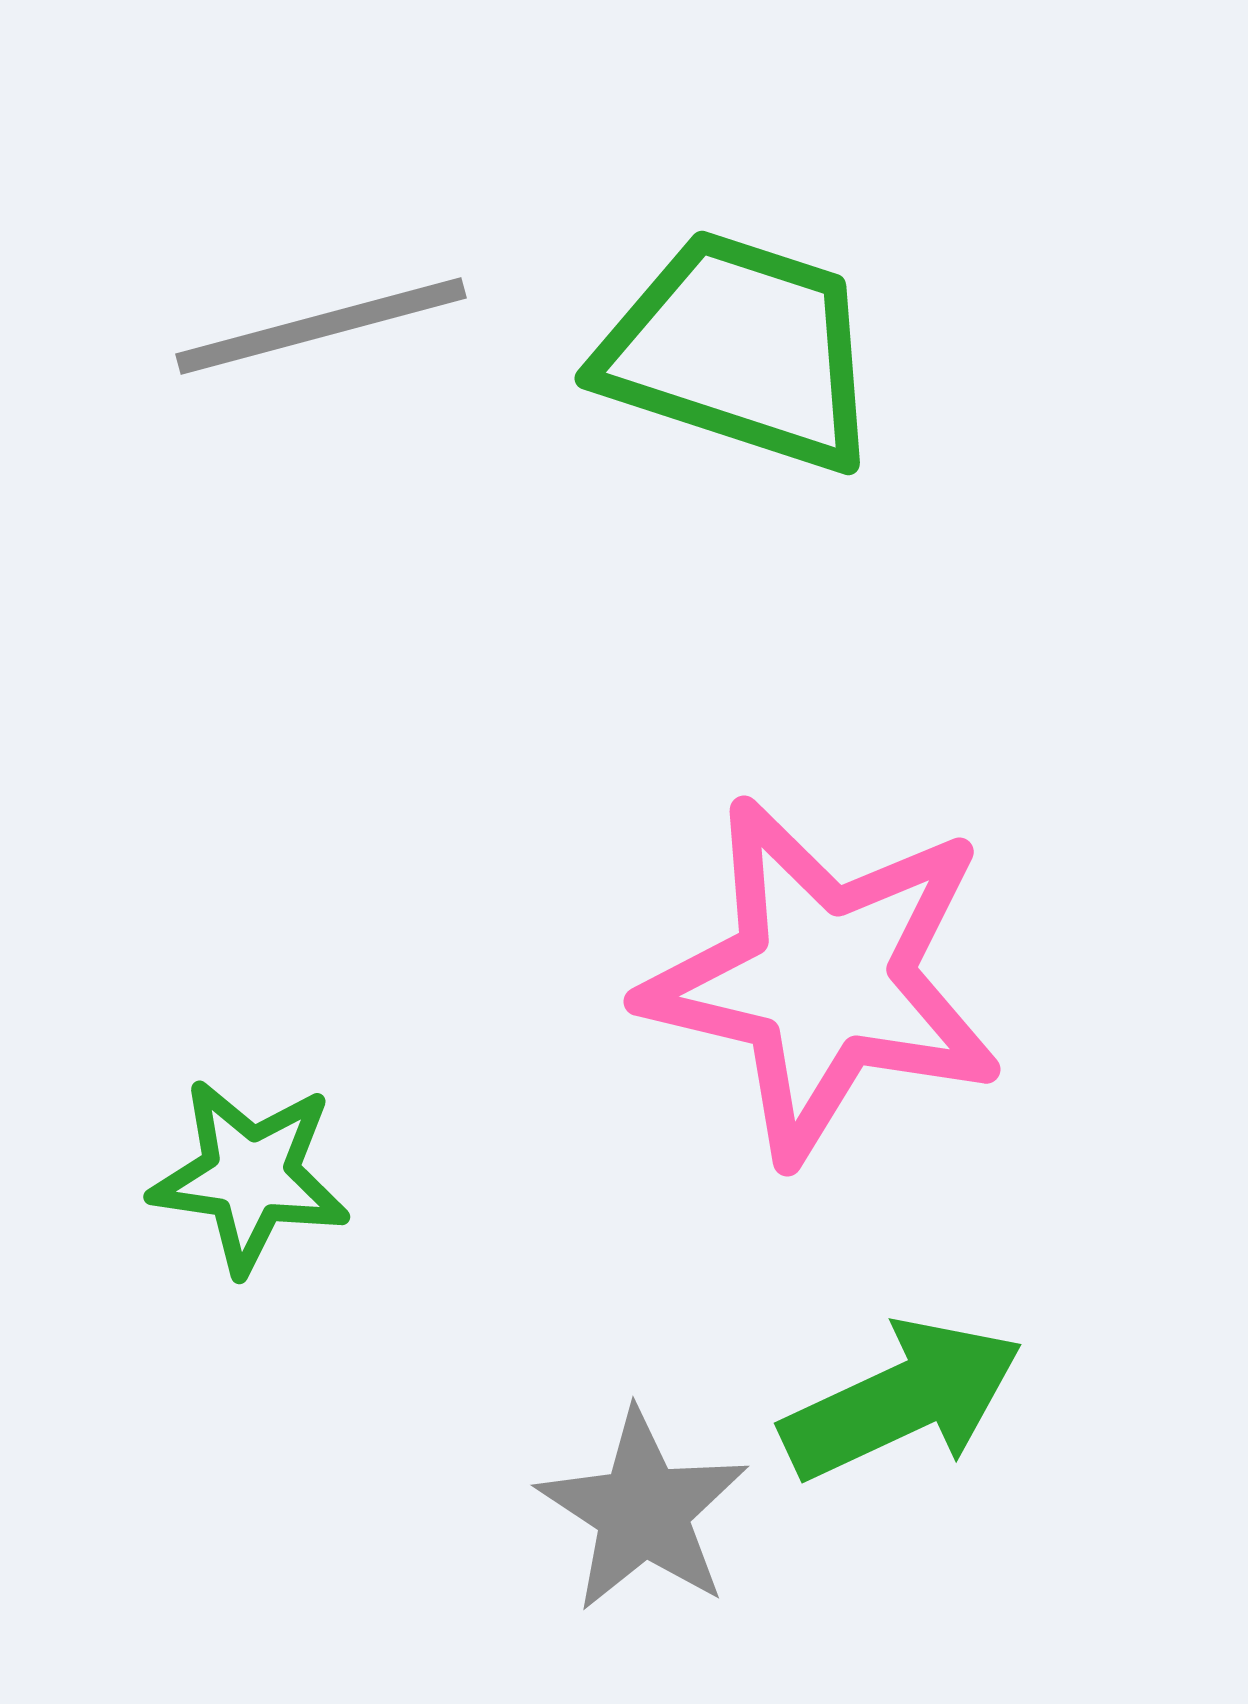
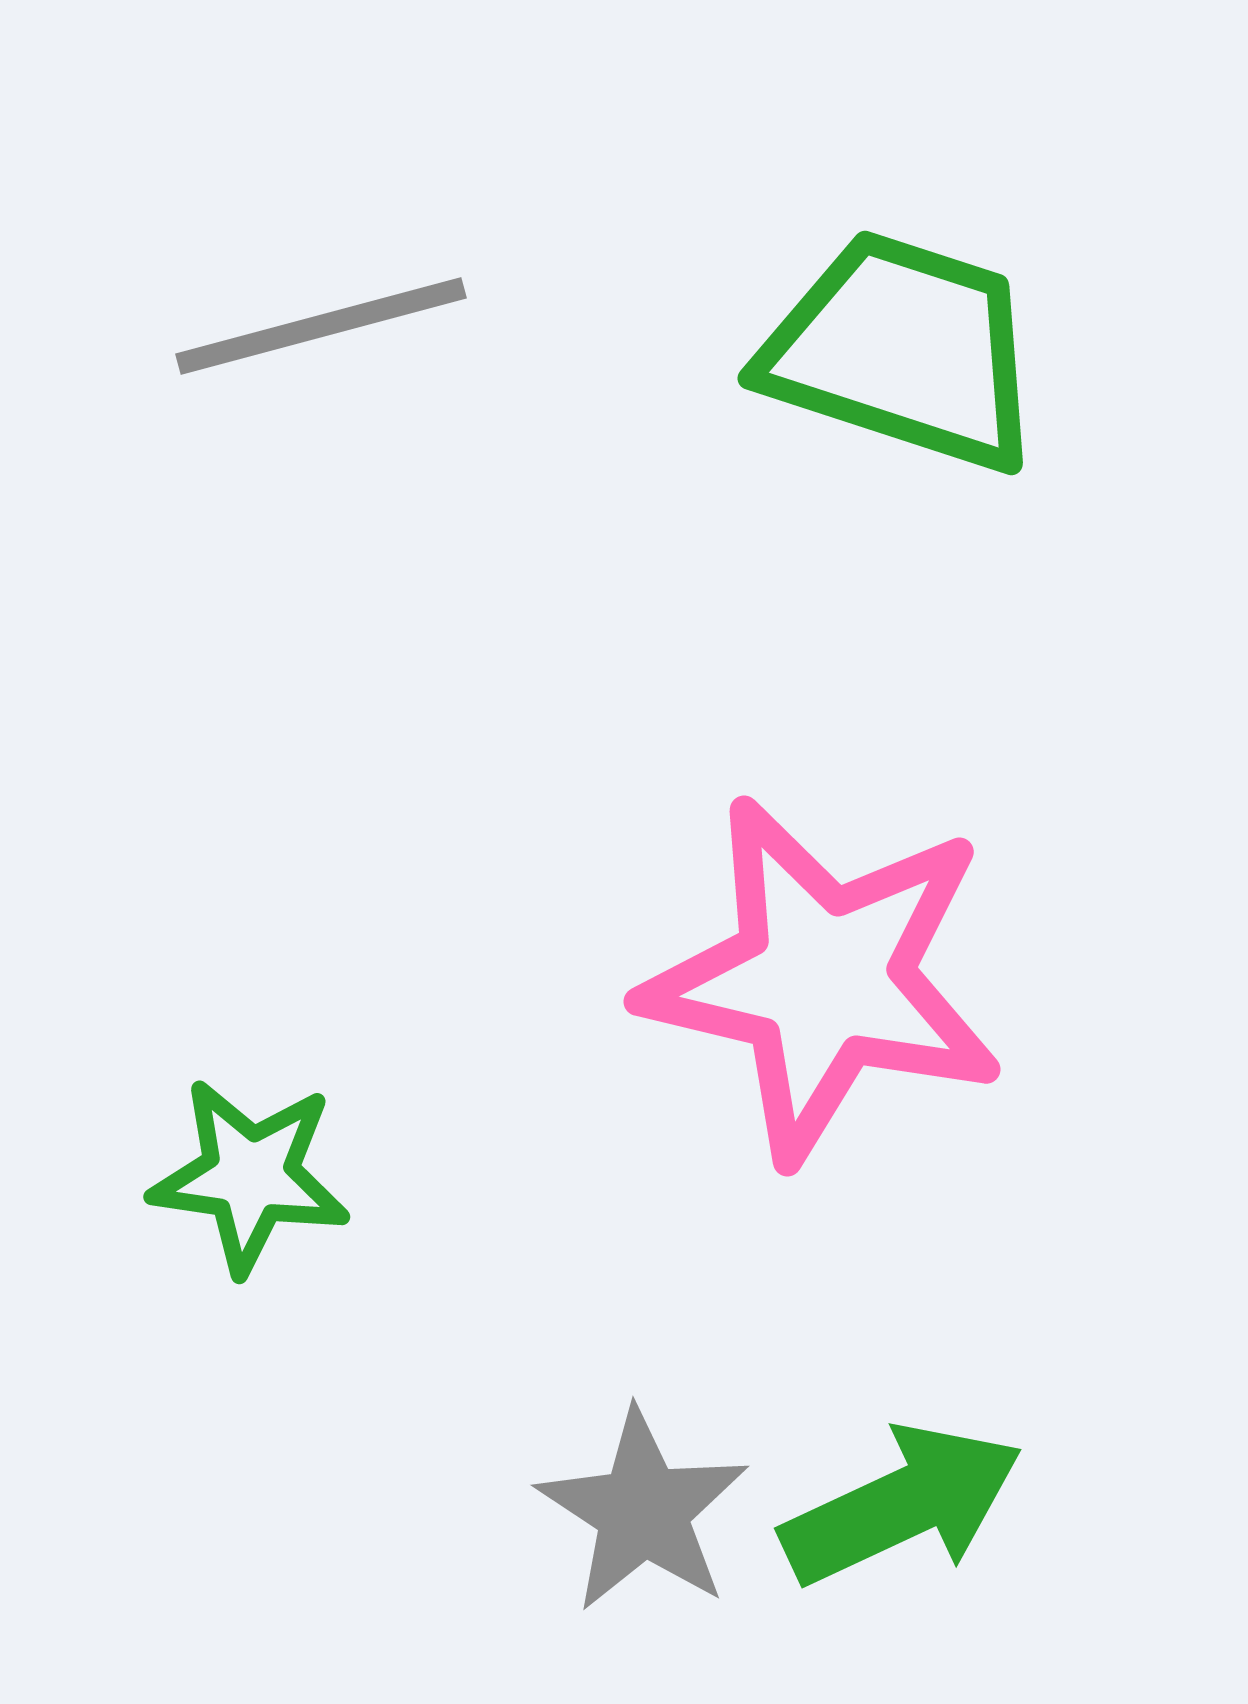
green trapezoid: moved 163 px right
green arrow: moved 105 px down
